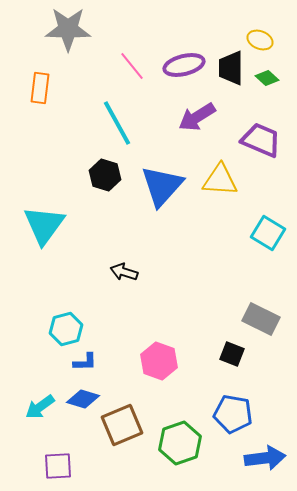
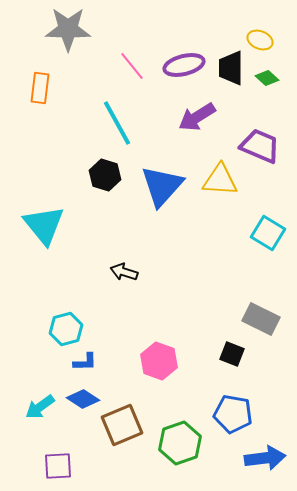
purple trapezoid: moved 1 px left, 6 px down
cyan triangle: rotated 15 degrees counterclockwise
blue diamond: rotated 16 degrees clockwise
